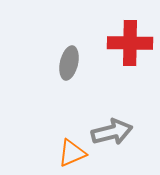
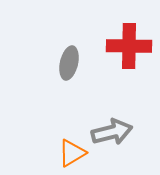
red cross: moved 1 px left, 3 px down
orange triangle: rotated 8 degrees counterclockwise
